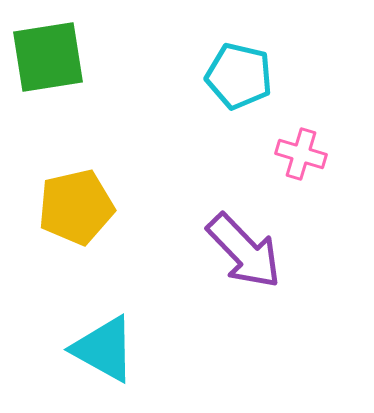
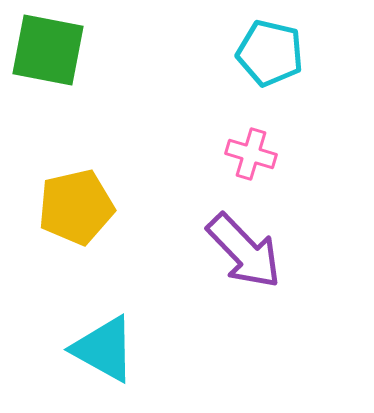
green square: moved 7 px up; rotated 20 degrees clockwise
cyan pentagon: moved 31 px right, 23 px up
pink cross: moved 50 px left
